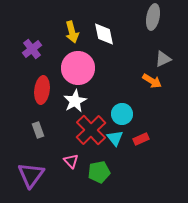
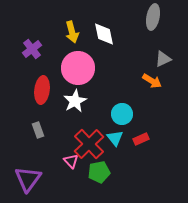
red cross: moved 2 px left, 14 px down
purple triangle: moved 3 px left, 4 px down
